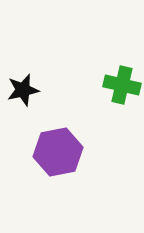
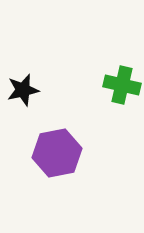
purple hexagon: moved 1 px left, 1 px down
